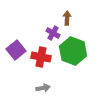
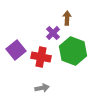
purple cross: rotated 16 degrees clockwise
gray arrow: moved 1 px left
